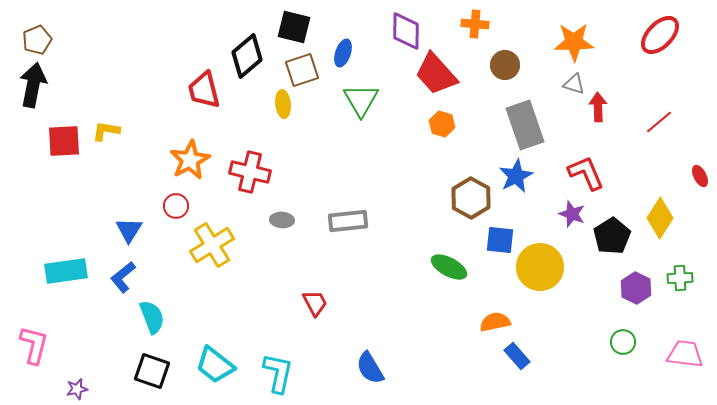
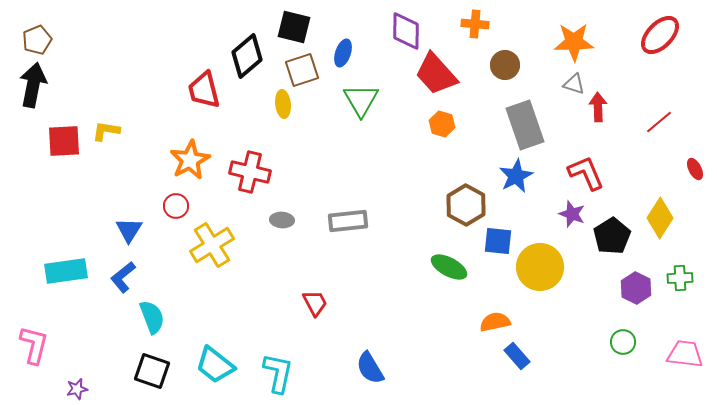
red ellipse at (700, 176): moved 5 px left, 7 px up
brown hexagon at (471, 198): moved 5 px left, 7 px down
blue square at (500, 240): moved 2 px left, 1 px down
